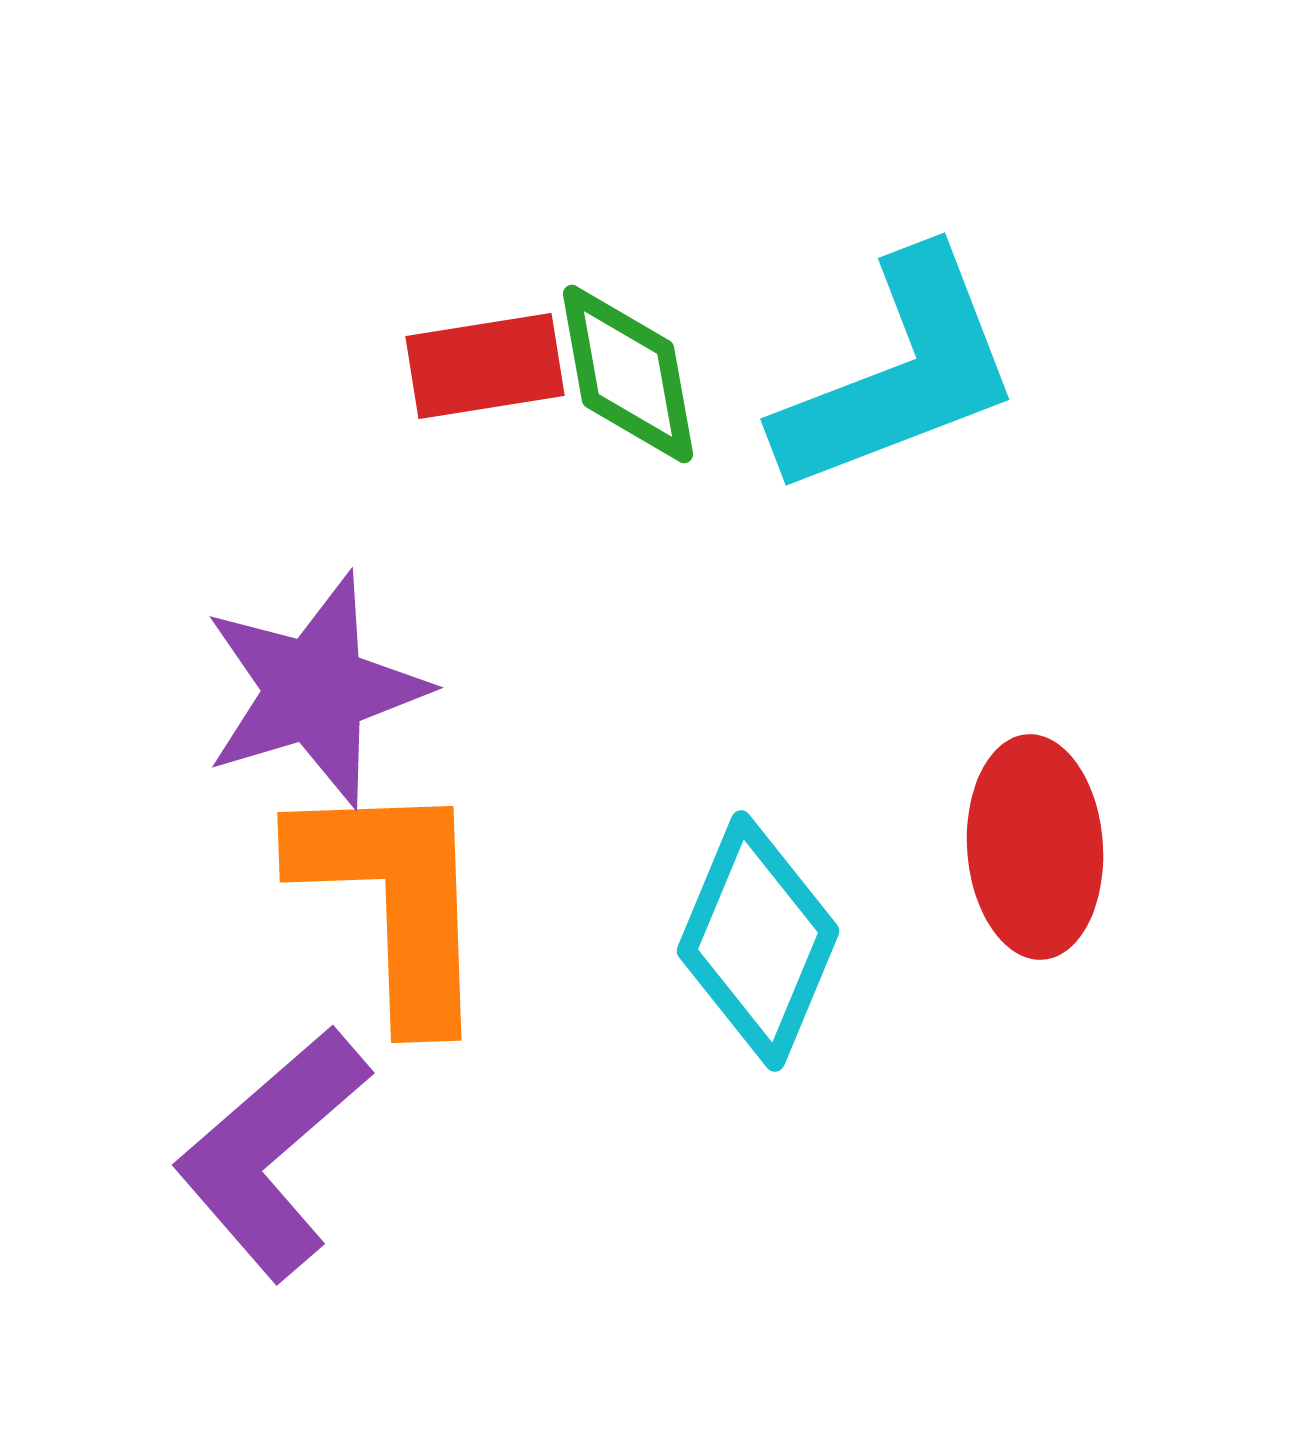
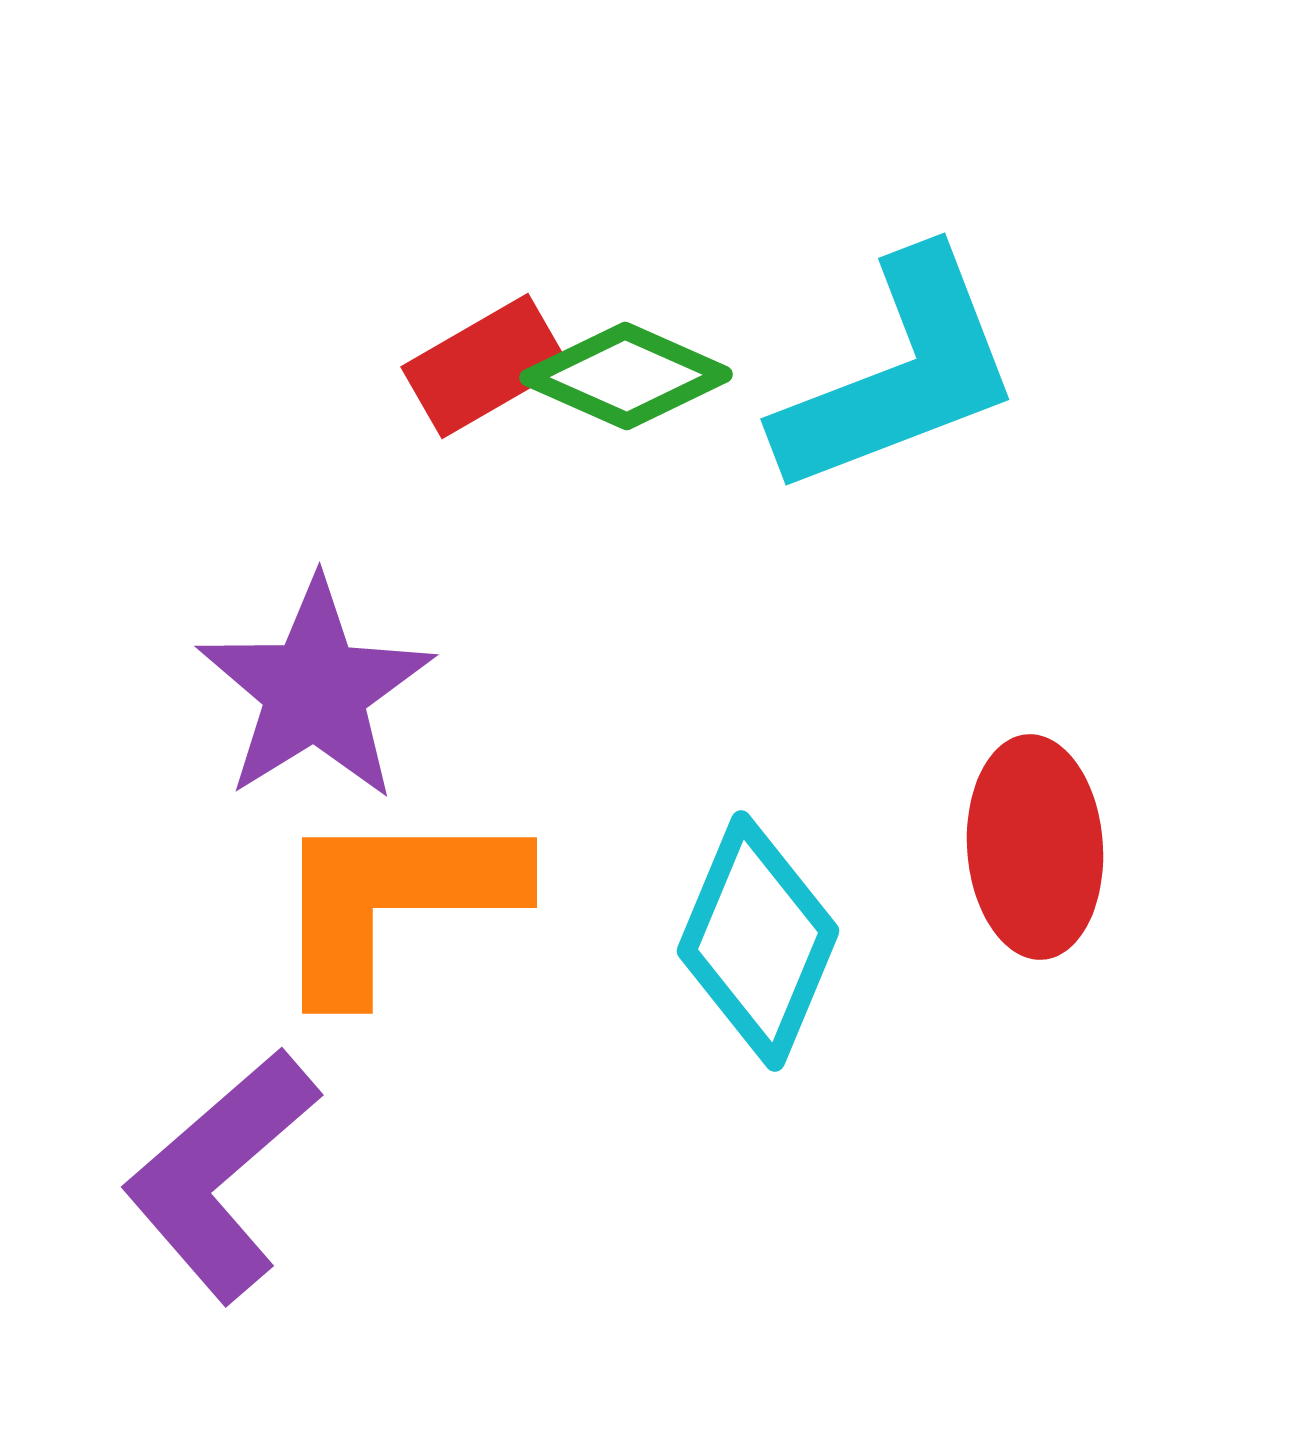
red rectangle: rotated 21 degrees counterclockwise
green diamond: moved 2 px left, 2 px down; rotated 56 degrees counterclockwise
purple star: rotated 15 degrees counterclockwise
orange L-shape: rotated 88 degrees counterclockwise
purple L-shape: moved 51 px left, 22 px down
